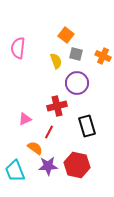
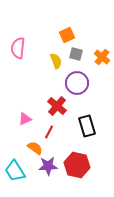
orange square: moved 1 px right; rotated 28 degrees clockwise
orange cross: moved 1 px left, 1 px down; rotated 14 degrees clockwise
red cross: rotated 36 degrees counterclockwise
cyan trapezoid: rotated 10 degrees counterclockwise
